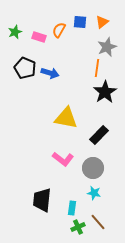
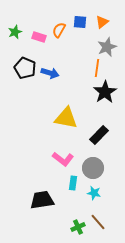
black trapezoid: rotated 75 degrees clockwise
cyan rectangle: moved 1 px right, 25 px up
